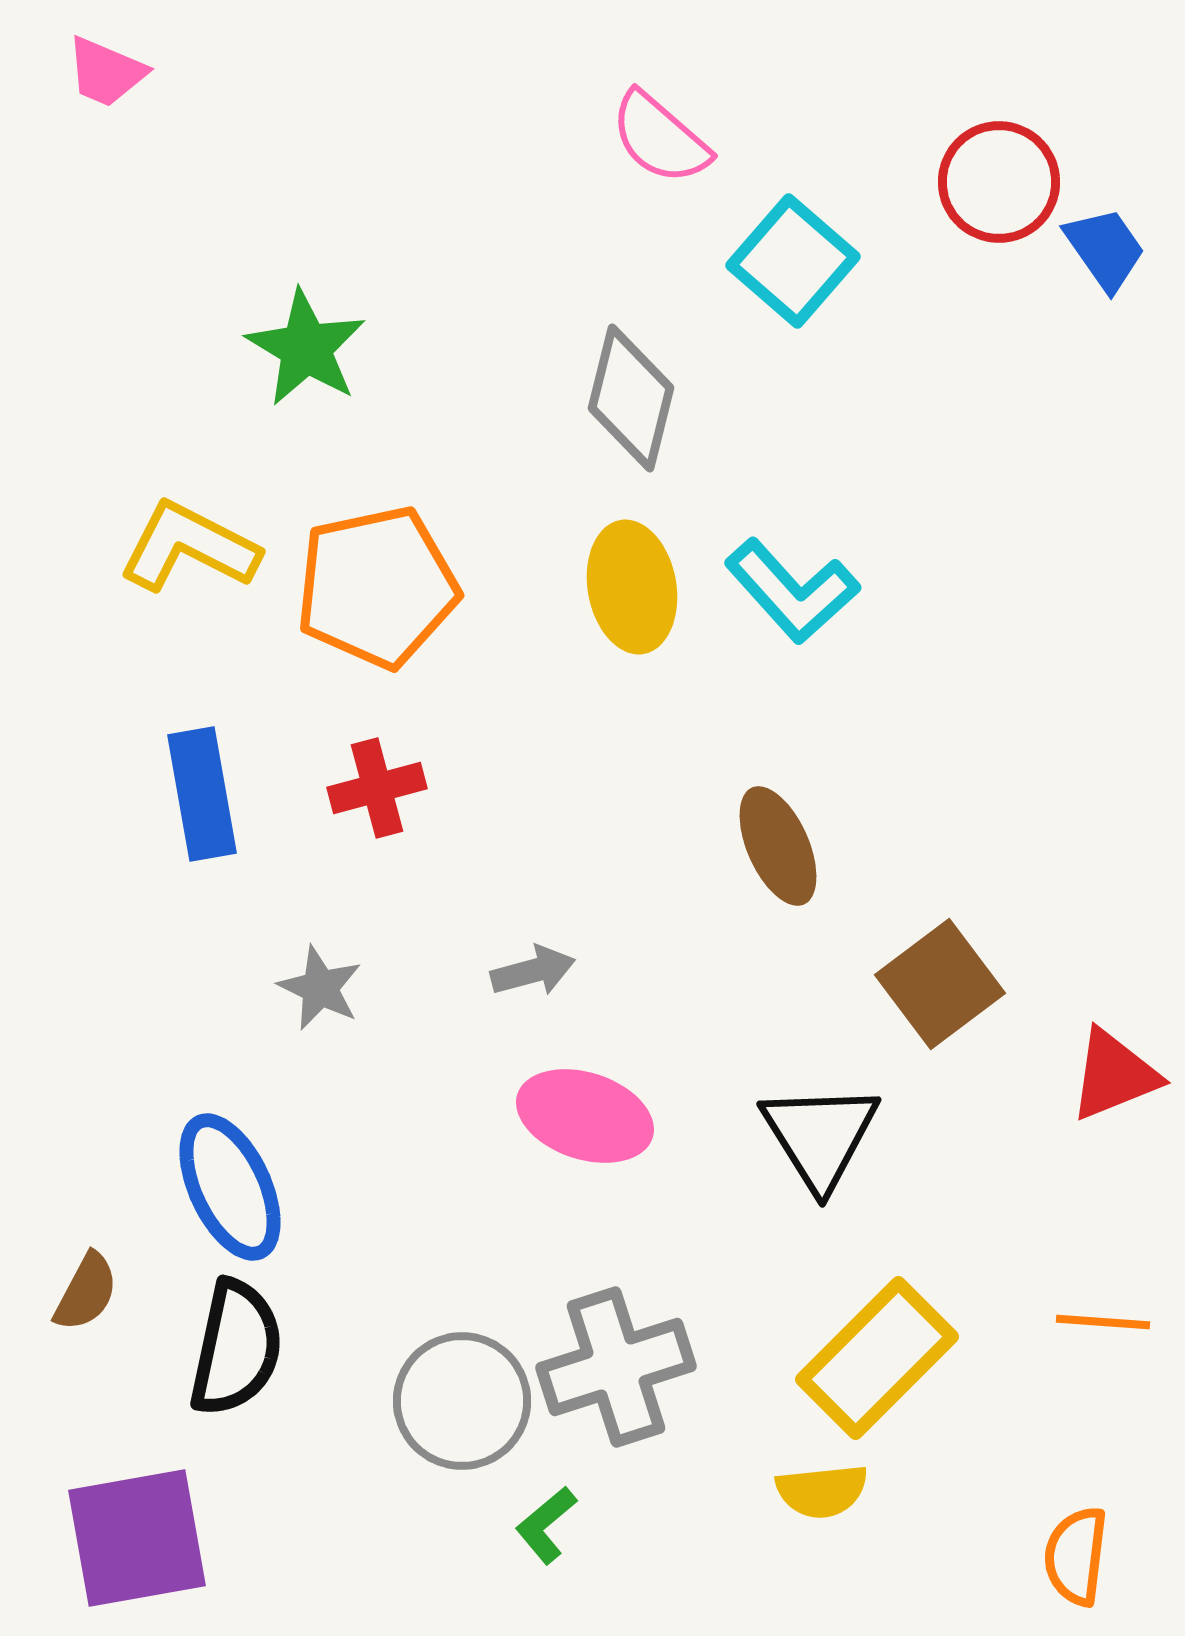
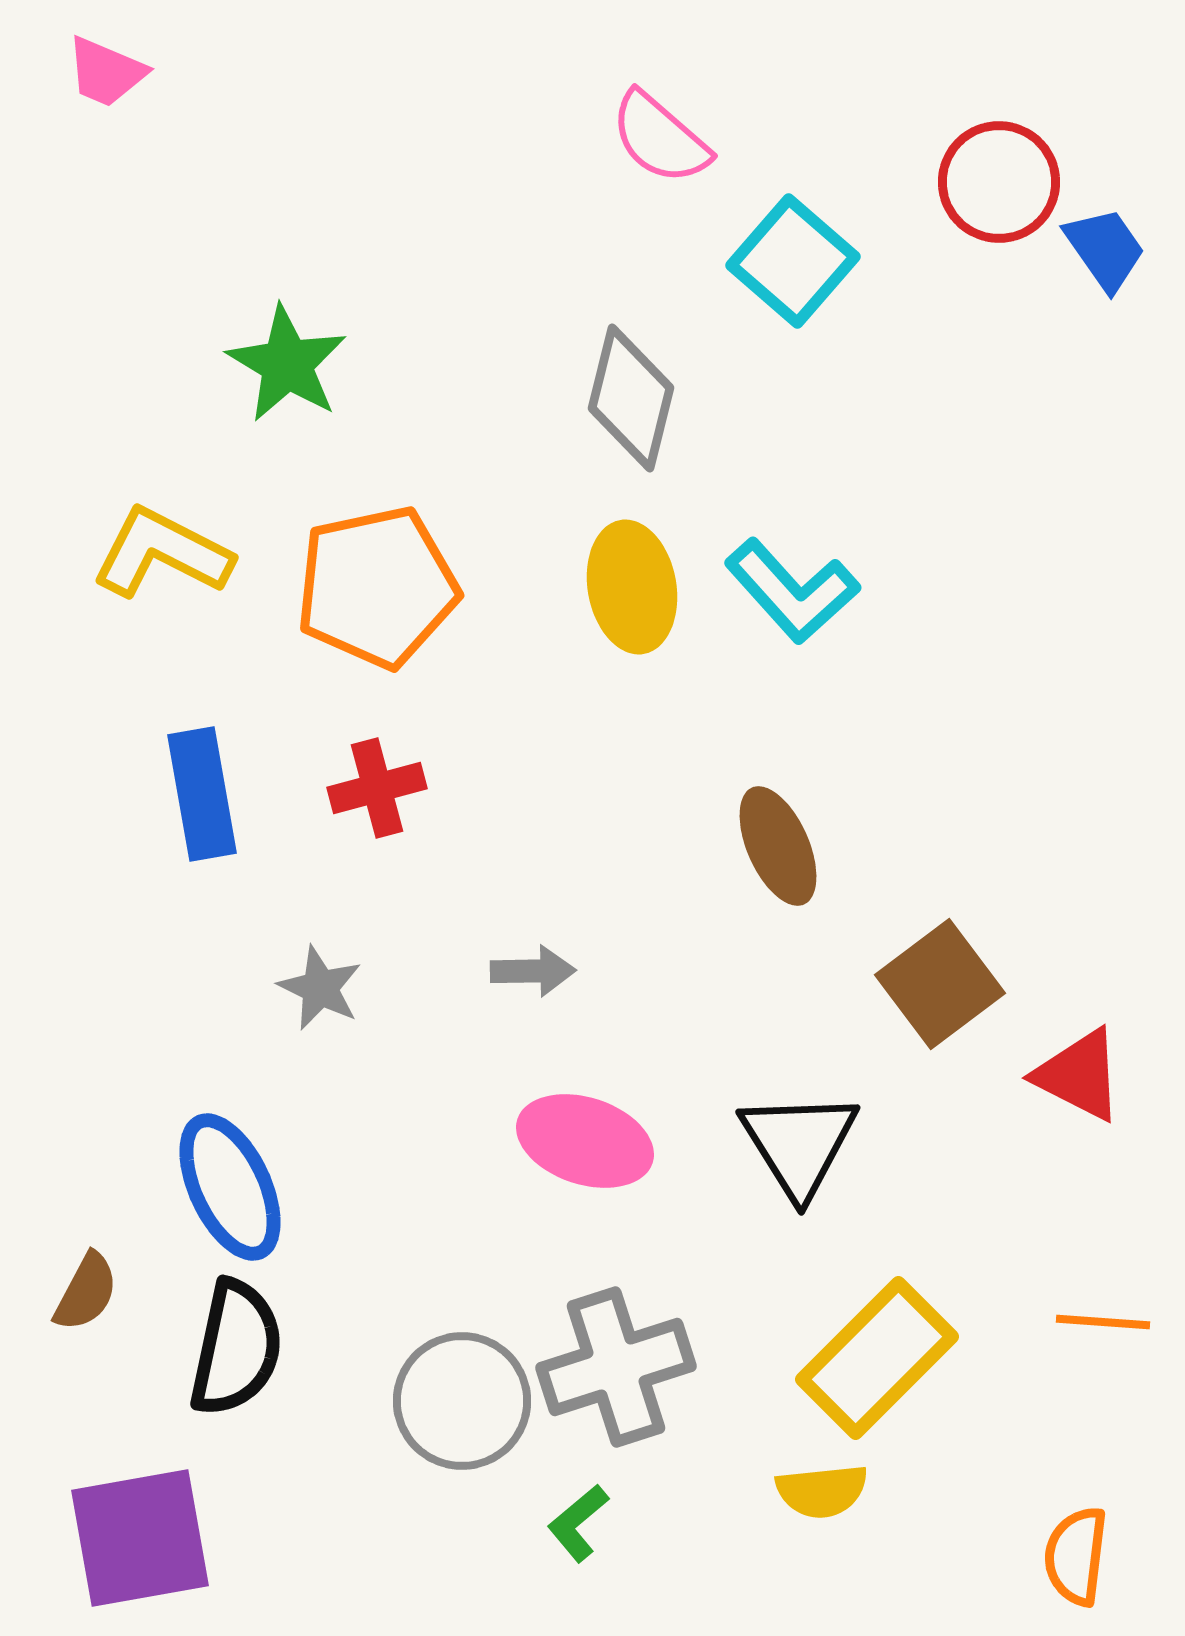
green star: moved 19 px left, 16 px down
yellow L-shape: moved 27 px left, 6 px down
gray arrow: rotated 14 degrees clockwise
red triangle: moved 35 px left; rotated 49 degrees clockwise
pink ellipse: moved 25 px down
black triangle: moved 21 px left, 8 px down
green L-shape: moved 32 px right, 2 px up
purple square: moved 3 px right
